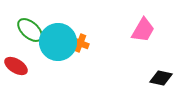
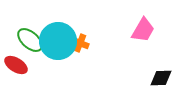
green ellipse: moved 10 px down
cyan circle: moved 1 px up
red ellipse: moved 1 px up
black diamond: rotated 15 degrees counterclockwise
